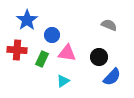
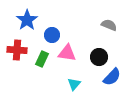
cyan triangle: moved 11 px right, 3 px down; rotated 16 degrees counterclockwise
